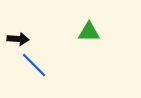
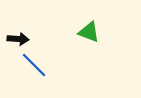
green triangle: rotated 20 degrees clockwise
